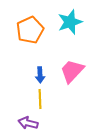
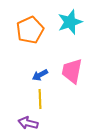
pink trapezoid: rotated 32 degrees counterclockwise
blue arrow: rotated 63 degrees clockwise
